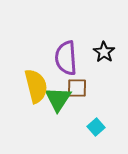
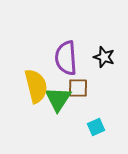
black star: moved 5 px down; rotated 15 degrees counterclockwise
brown square: moved 1 px right
cyan square: rotated 18 degrees clockwise
